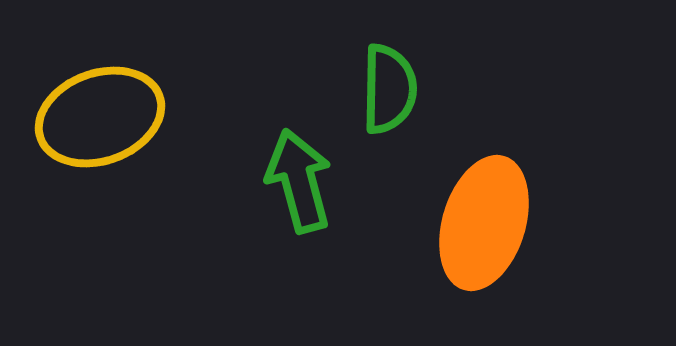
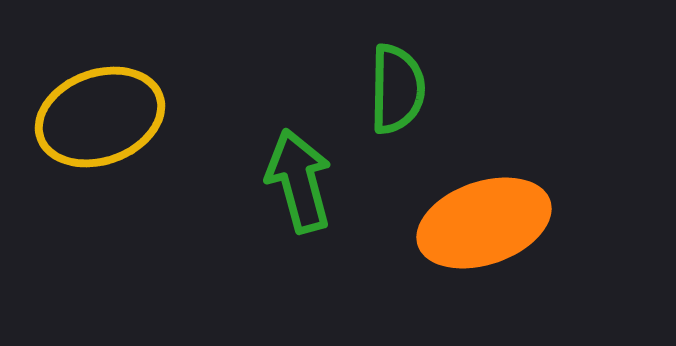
green semicircle: moved 8 px right
orange ellipse: rotated 54 degrees clockwise
